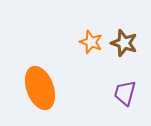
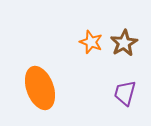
brown star: rotated 24 degrees clockwise
